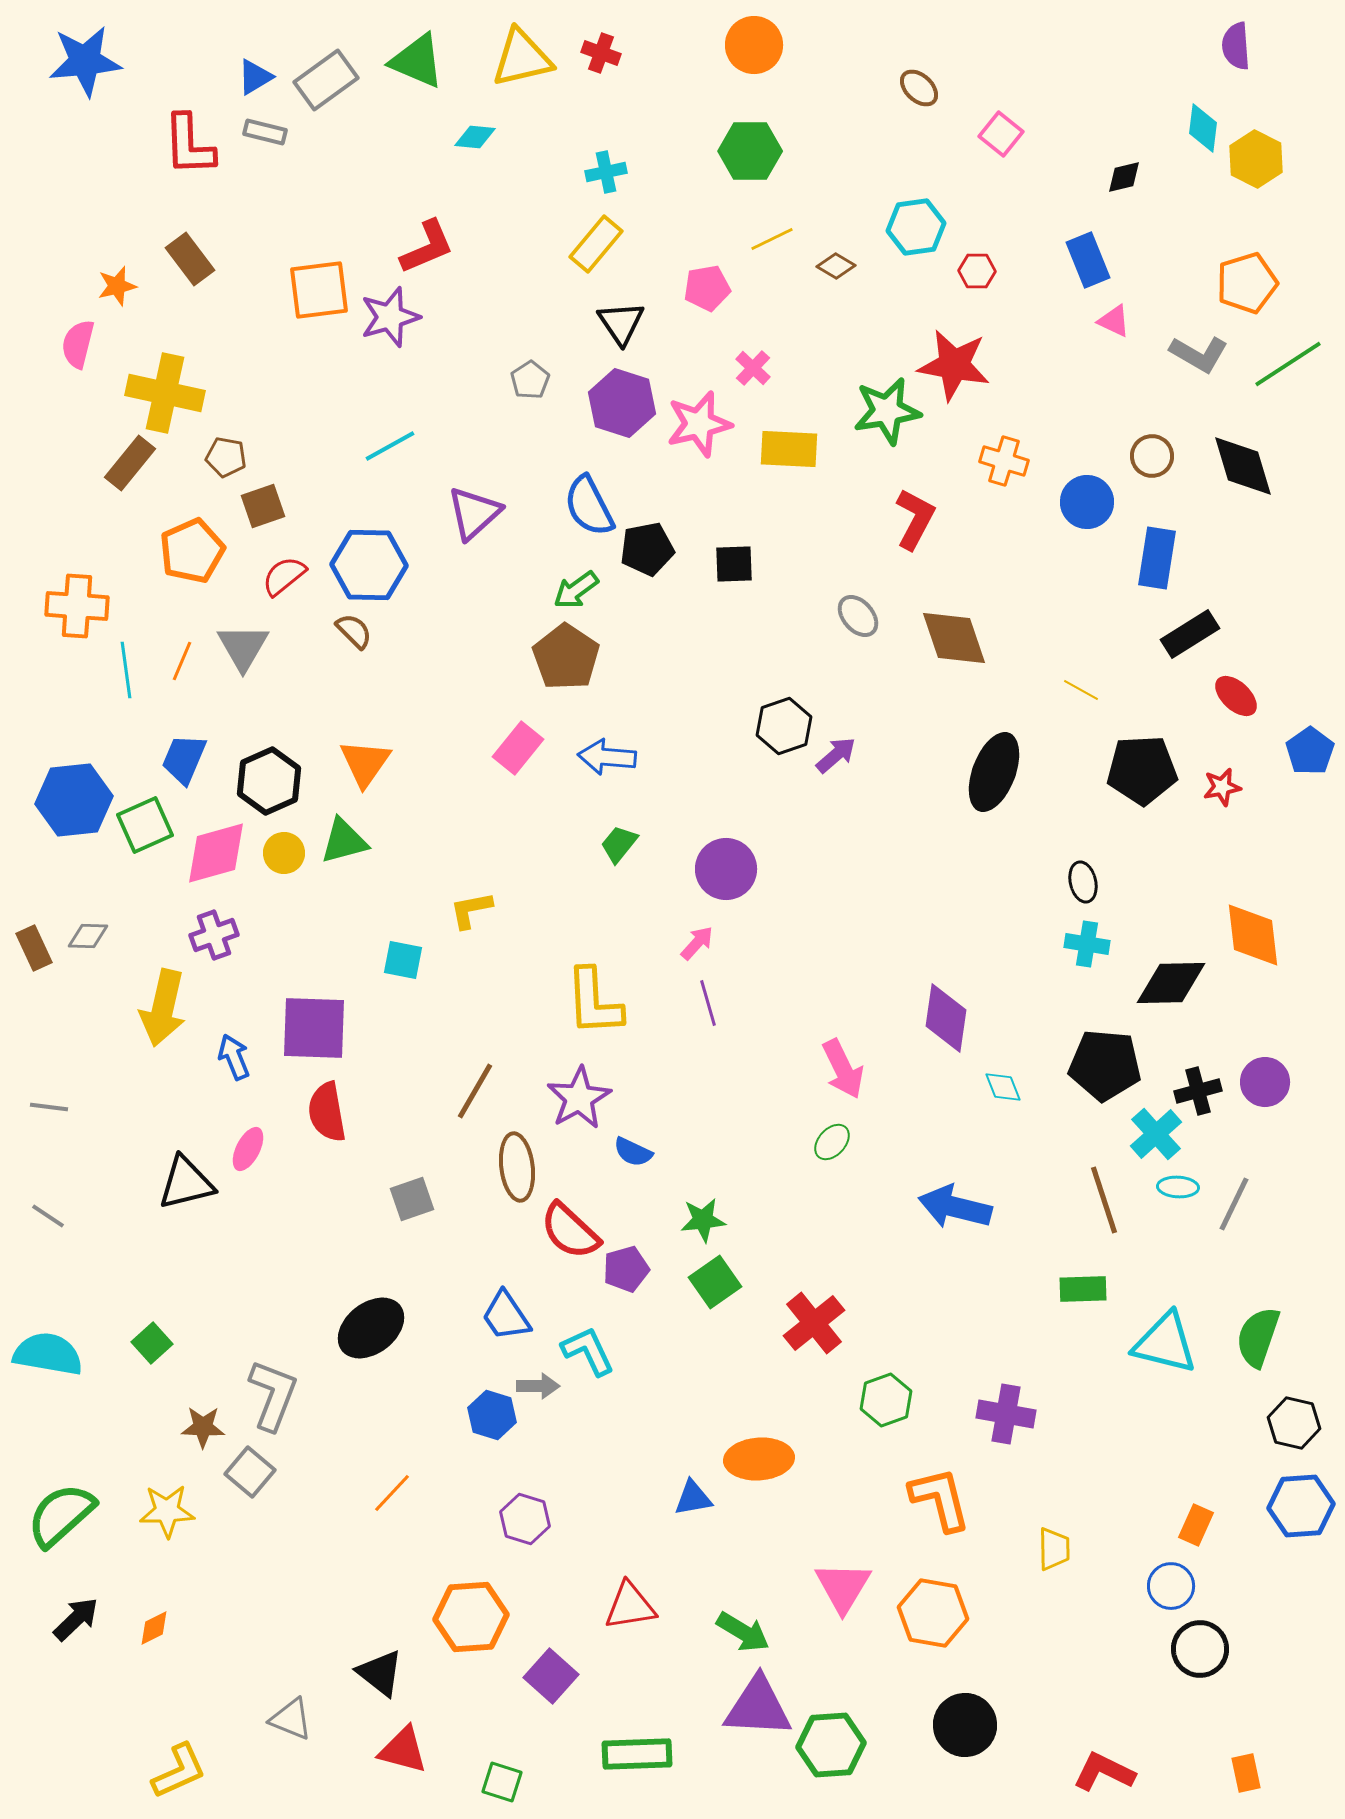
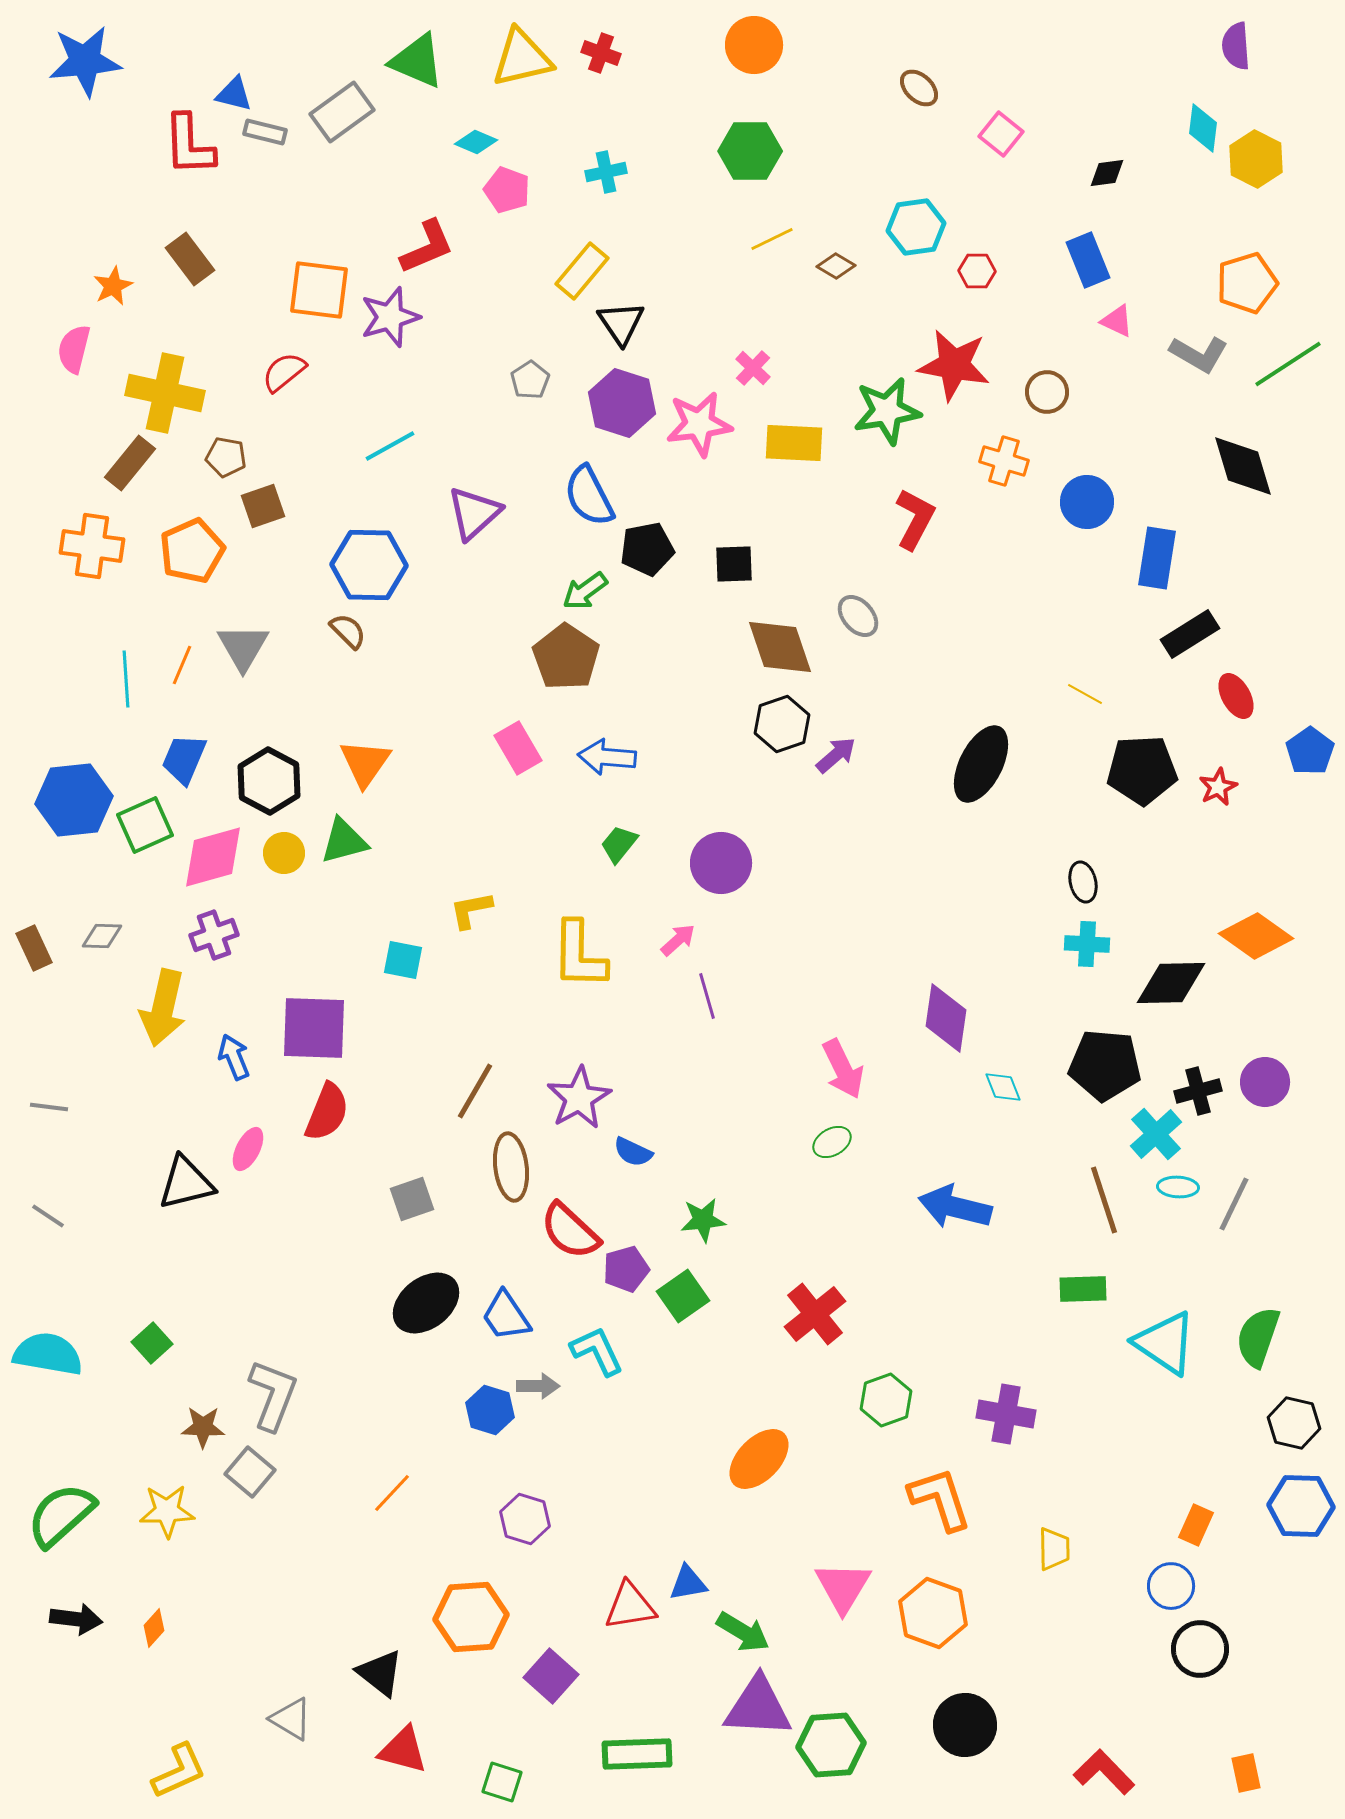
blue triangle at (255, 77): moved 21 px left, 17 px down; rotated 45 degrees clockwise
gray rectangle at (326, 80): moved 16 px right, 32 px down
cyan diamond at (475, 137): moved 1 px right, 5 px down; rotated 18 degrees clockwise
black diamond at (1124, 177): moved 17 px left, 4 px up; rotated 6 degrees clockwise
yellow rectangle at (596, 244): moved 14 px left, 27 px down
orange star at (117, 286): moved 4 px left; rotated 12 degrees counterclockwise
pink pentagon at (707, 288): moved 200 px left, 98 px up; rotated 30 degrees clockwise
orange square at (319, 290): rotated 14 degrees clockwise
pink triangle at (1114, 321): moved 3 px right
pink semicircle at (78, 344): moved 4 px left, 5 px down
pink star at (699, 424): rotated 6 degrees clockwise
yellow rectangle at (789, 449): moved 5 px right, 6 px up
brown circle at (1152, 456): moved 105 px left, 64 px up
blue semicircle at (589, 506): moved 10 px up
red semicircle at (284, 576): moved 204 px up
green arrow at (576, 590): moved 9 px right, 1 px down
orange cross at (77, 606): moved 15 px right, 60 px up; rotated 4 degrees clockwise
brown semicircle at (354, 631): moved 6 px left
brown diamond at (954, 638): moved 174 px left, 9 px down
orange line at (182, 661): moved 4 px down
cyan line at (126, 670): moved 9 px down; rotated 4 degrees clockwise
yellow line at (1081, 690): moved 4 px right, 4 px down
red ellipse at (1236, 696): rotated 18 degrees clockwise
black hexagon at (784, 726): moved 2 px left, 2 px up
pink rectangle at (518, 748): rotated 69 degrees counterclockwise
black ellipse at (994, 772): moved 13 px left, 8 px up; rotated 6 degrees clockwise
black hexagon at (269, 781): rotated 8 degrees counterclockwise
red star at (1222, 787): moved 4 px left; rotated 15 degrees counterclockwise
pink diamond at (216, 853): moved 3 px left, 4 px down
purple circle at (726, 869): moved 5 px left, 6 px up
orange diamond at (1253, 935): moved 3 px right, 1 px down; rotated 48 degrees counterclockwise
gray diamond at (88, 936): moved 14 px right
pink arrow at (697, 943): moved 19 px left, 3 px up; rotated 6 degrees clockwise
cyan cross at (1087, 944): rotated 6 degrees counterclockwise
yellow L-shape at (594, 1002): moved 15 px left, 47 px up; rotated 4 degrees clockwise
purple line at (708, 1003): moved 1 px left, 7 px up
red semicircle at (327, 1112): rotated 148 degrees counterclockwise
green ellipse at (832, 1142): rotated 18 degrees clockwise
brown ellipse at (517, 1167): moved 6 px left
green square at (715, 1282): moved 32 px left, 14 px down
red cross at (814, 1323): moved 1 px right, 9 px up
black ellipse at (371, 1328): moved 55 px right, 25 px up
cyan triangle at (1165, 1343): rotated 20 degrees clockwise
cyan L-shape at (588, 1351): moved 9 px right
blue hexagon at (492, 1415): moved 2 px left, 5 px up
orange ellipse at (759, 1459): rotated 42 degrees counterclockwise
blue triangle at (693, 1498): moved 5 px left, 85 px down
orange L-shape at (940, 1499): rotated 4 degrees counterclockwise
blue hexagon at (1301, 1506): rotated 6 degrees clockwise
orange hexagon at (933, 1613): rotated 10 degrees clockwise
black arrow at (76, 1619): rotated 51 degrees clockwise
orange diamond at (154, 1628): rotated 21 degrees counterclockwise
gray triangle at (291, 1719): rotated 9 degrees clockwise
red L-shape at (1104, 1772): rotated 20 degrees clockwise
